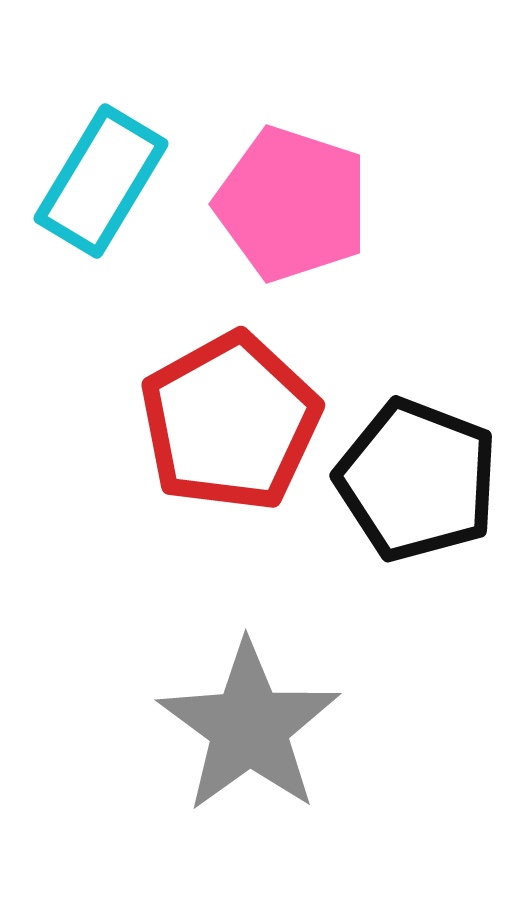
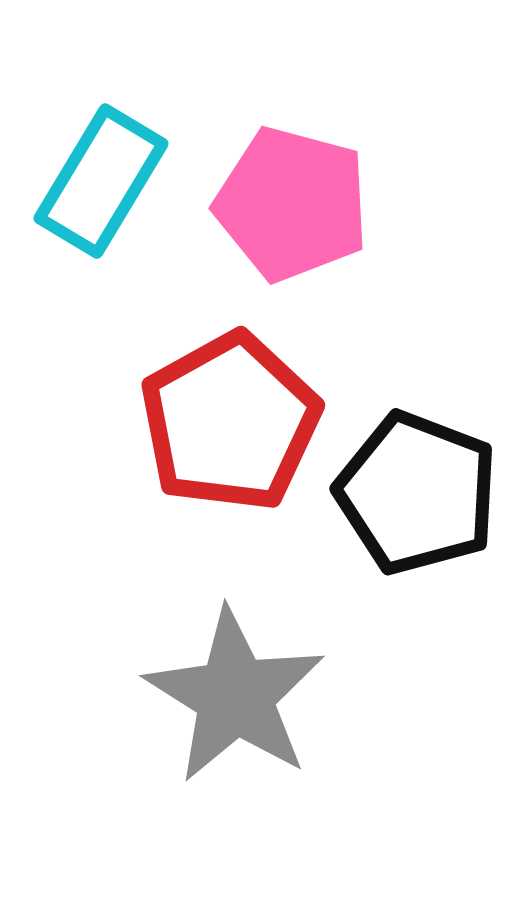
pink pentagon: rotated 3 degrees counterclockwise
black pentagon: moved 13 px down
gray star: moved 14 px left, 31 px up; rotated 4 degrees counterclockwise
